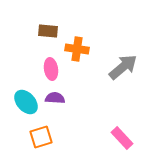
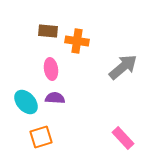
orange cross: moved 8 px up
pink rectangle: moved 1 px right
